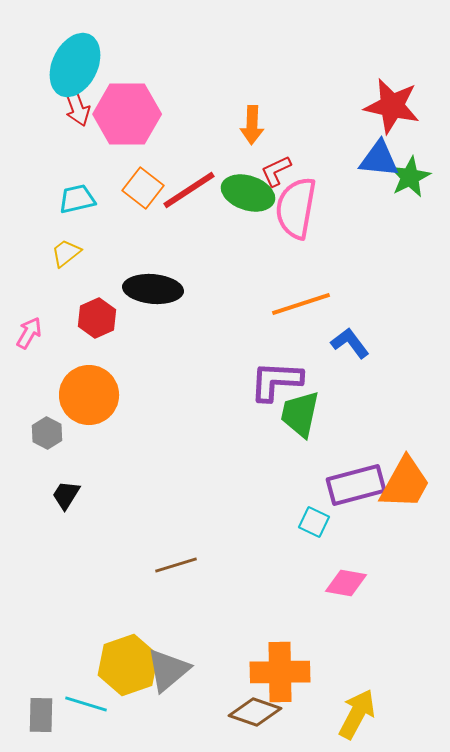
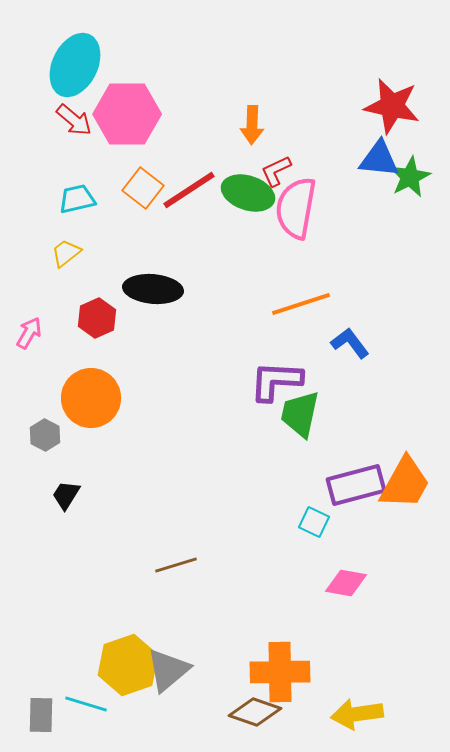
red arrow: moved 3 px left, 13 px down; rotated 30 degrees counterclockwise
orange circle: moved 2 px right, 3 px down
gray hexagon: moved 2 px left, 2 px down
yellow arrow: rotated 126 degrees counterclockwise
